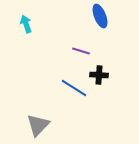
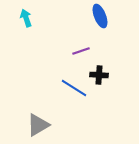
cyan arrow: moved 6 px up
purple line: rotated 36 degrees counterclockwise
gray triangle: rotated 15 degrees clockwise
